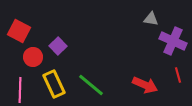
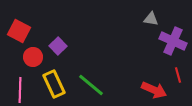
red arrow: moved 9 px right, 5 px down
